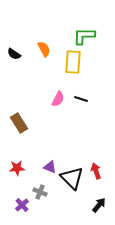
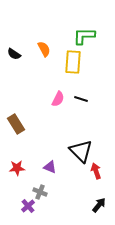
brown rectangle: moved 3 px left, 1 px down
black triangle: moved 9 px right, 27 px up
purple cross: moved 6 px right, 1 px down
